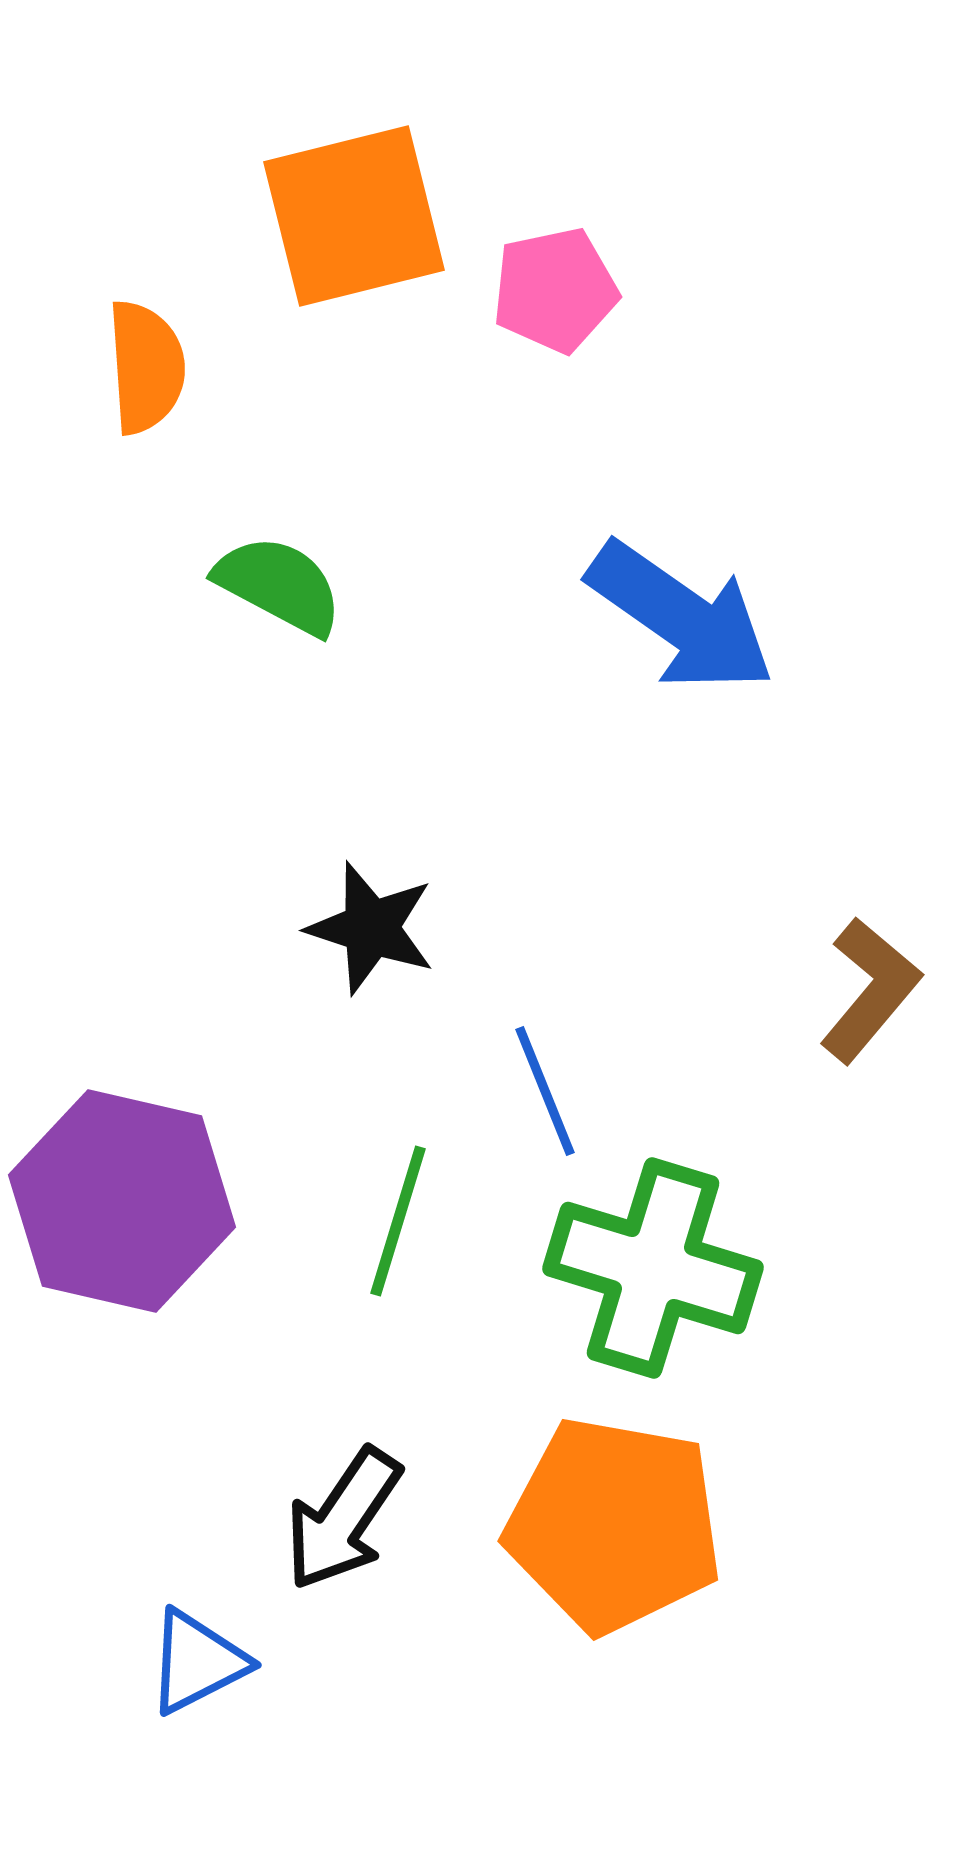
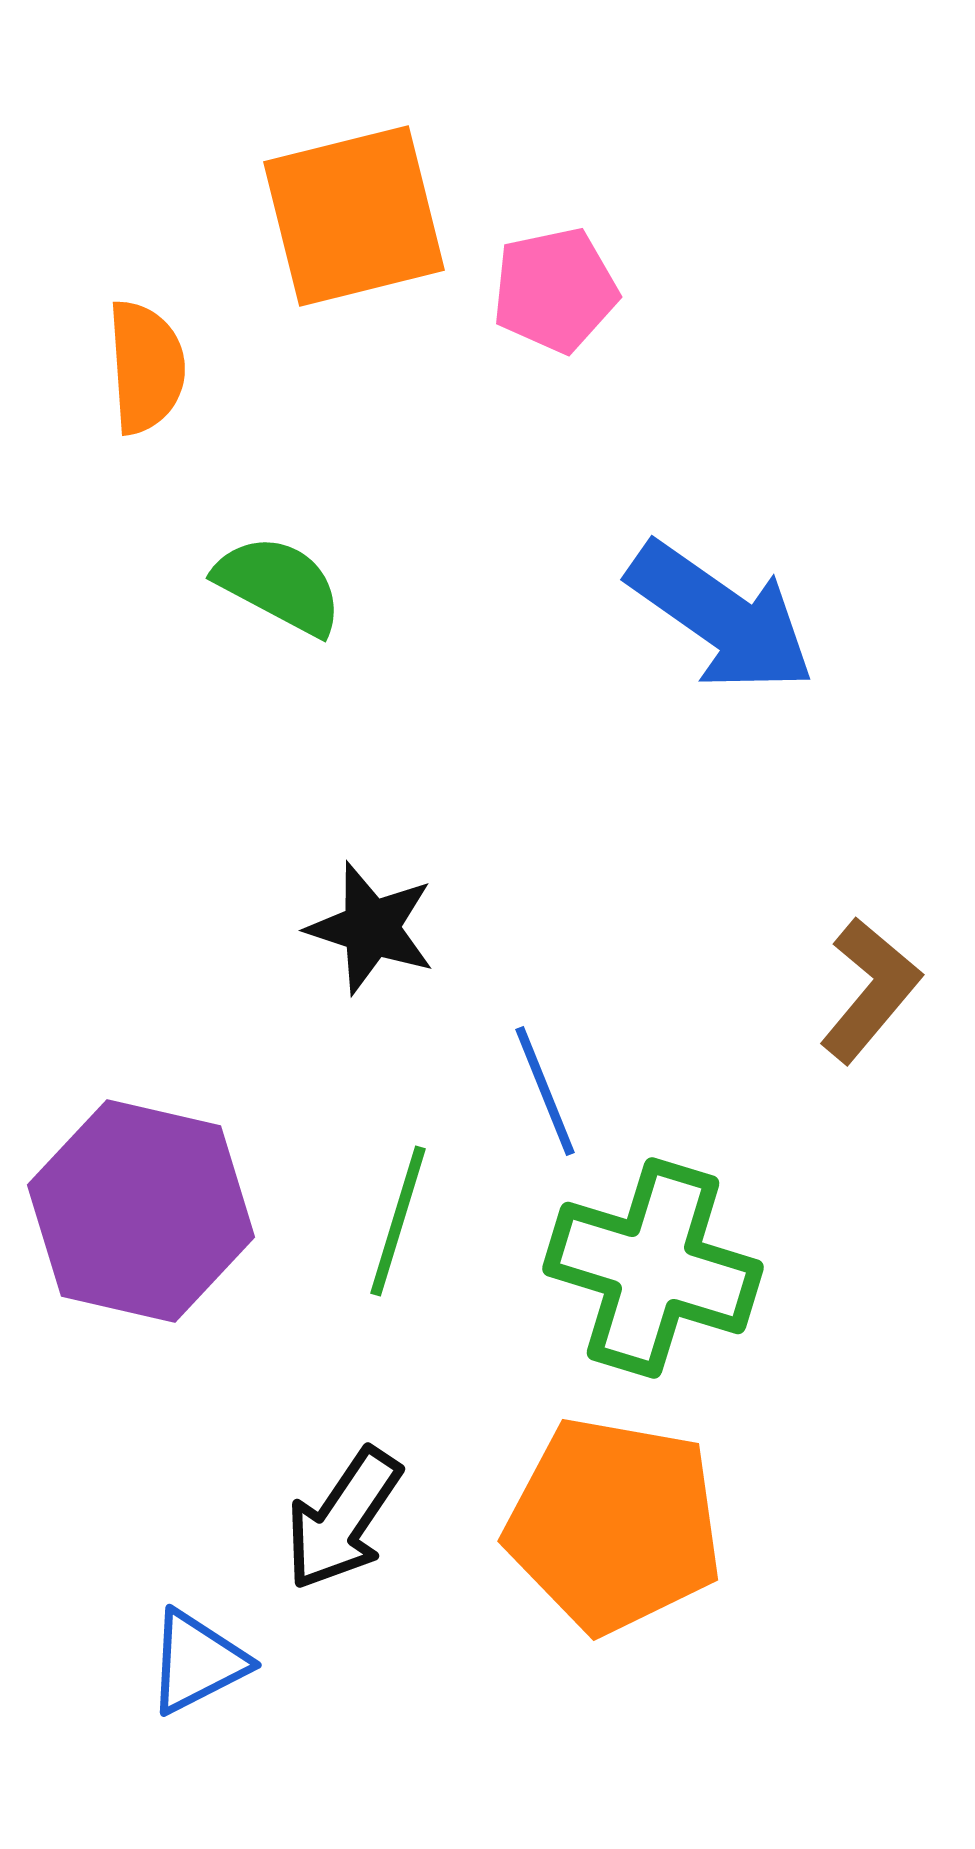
blue arrow: moved 40 px right
purple hexagon: moved 19 px right, 10 px down
